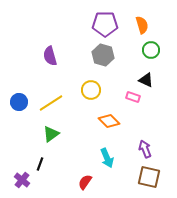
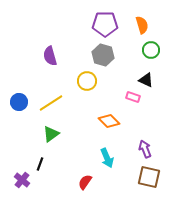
yellow circle: moved 4 px left, 9 px up
